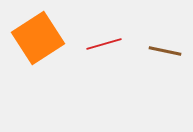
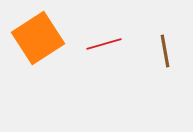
brown line: rotated 68 degrees clockwise
